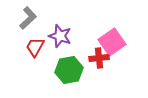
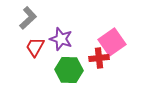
purple star: moved 1 px right, 3 px down
green hexagon: rotated 12 degrees clockwise
